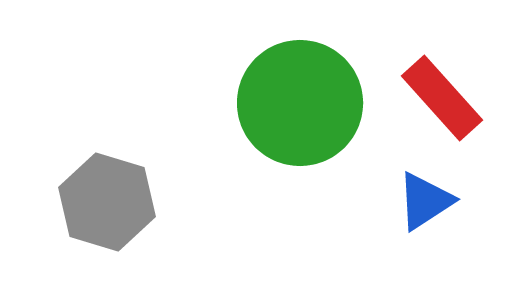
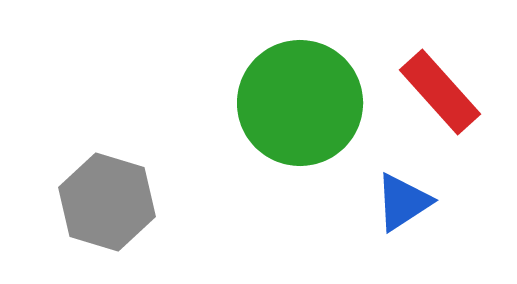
red rectangle: moved 2 px left, 6 px up
blue triangle: moved 22 px left, 1 px down
